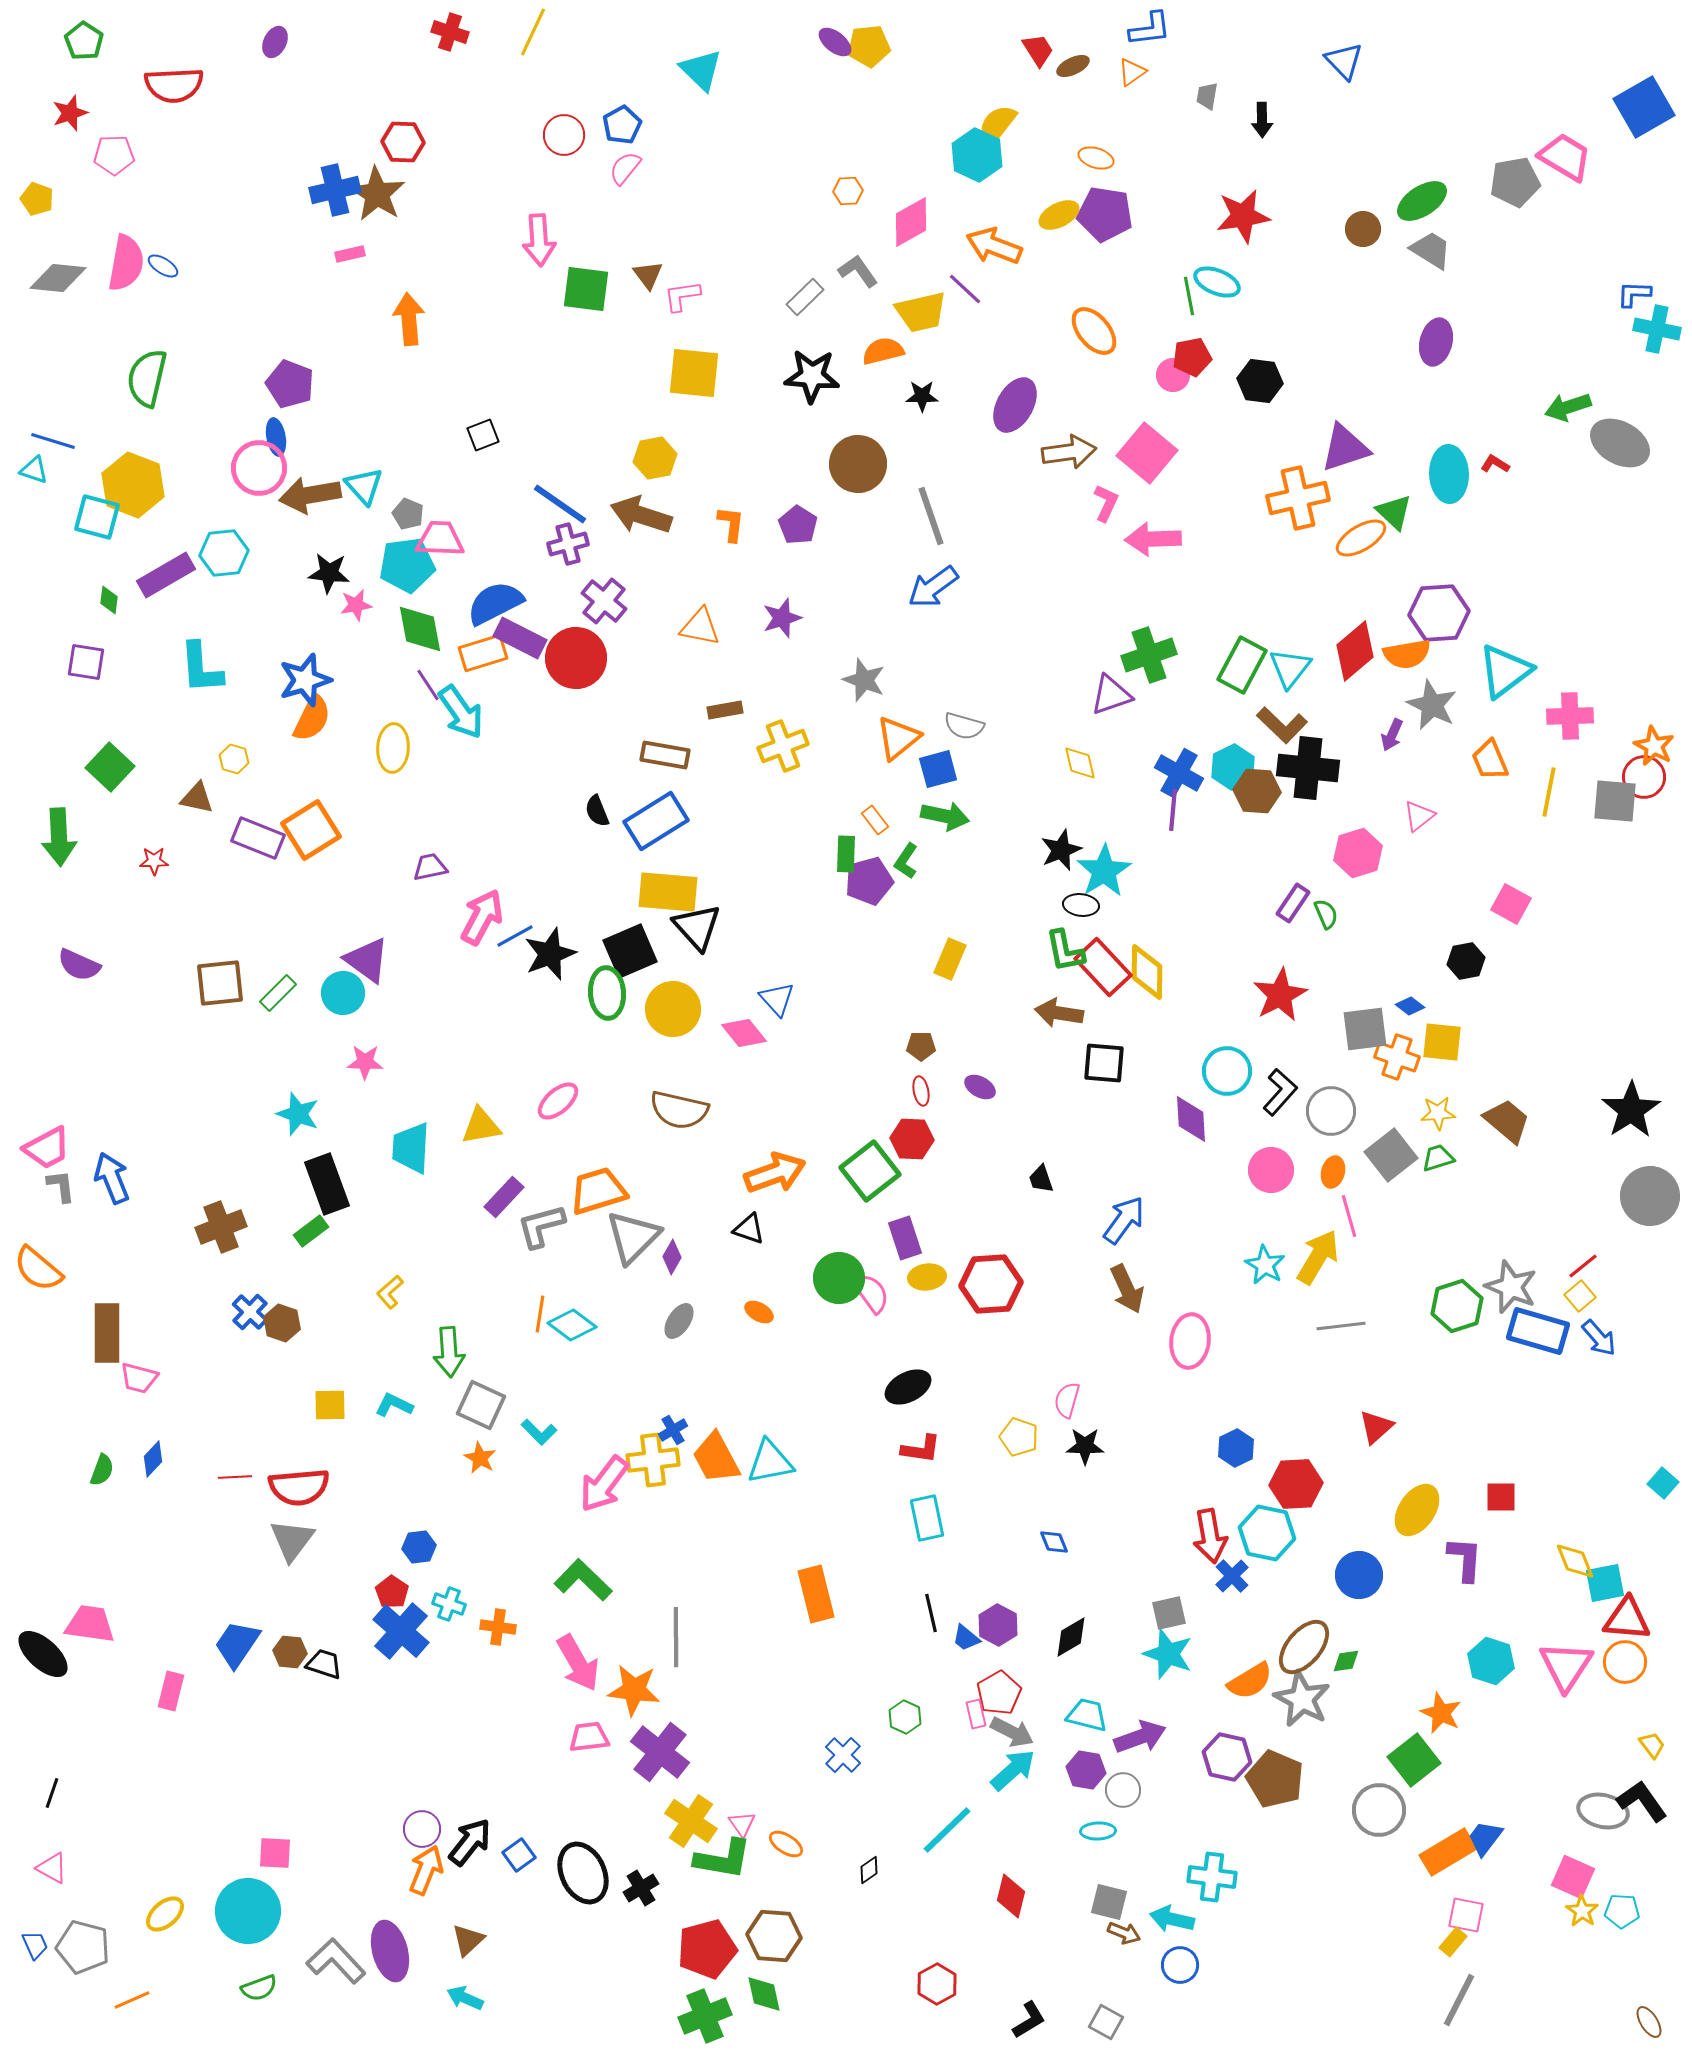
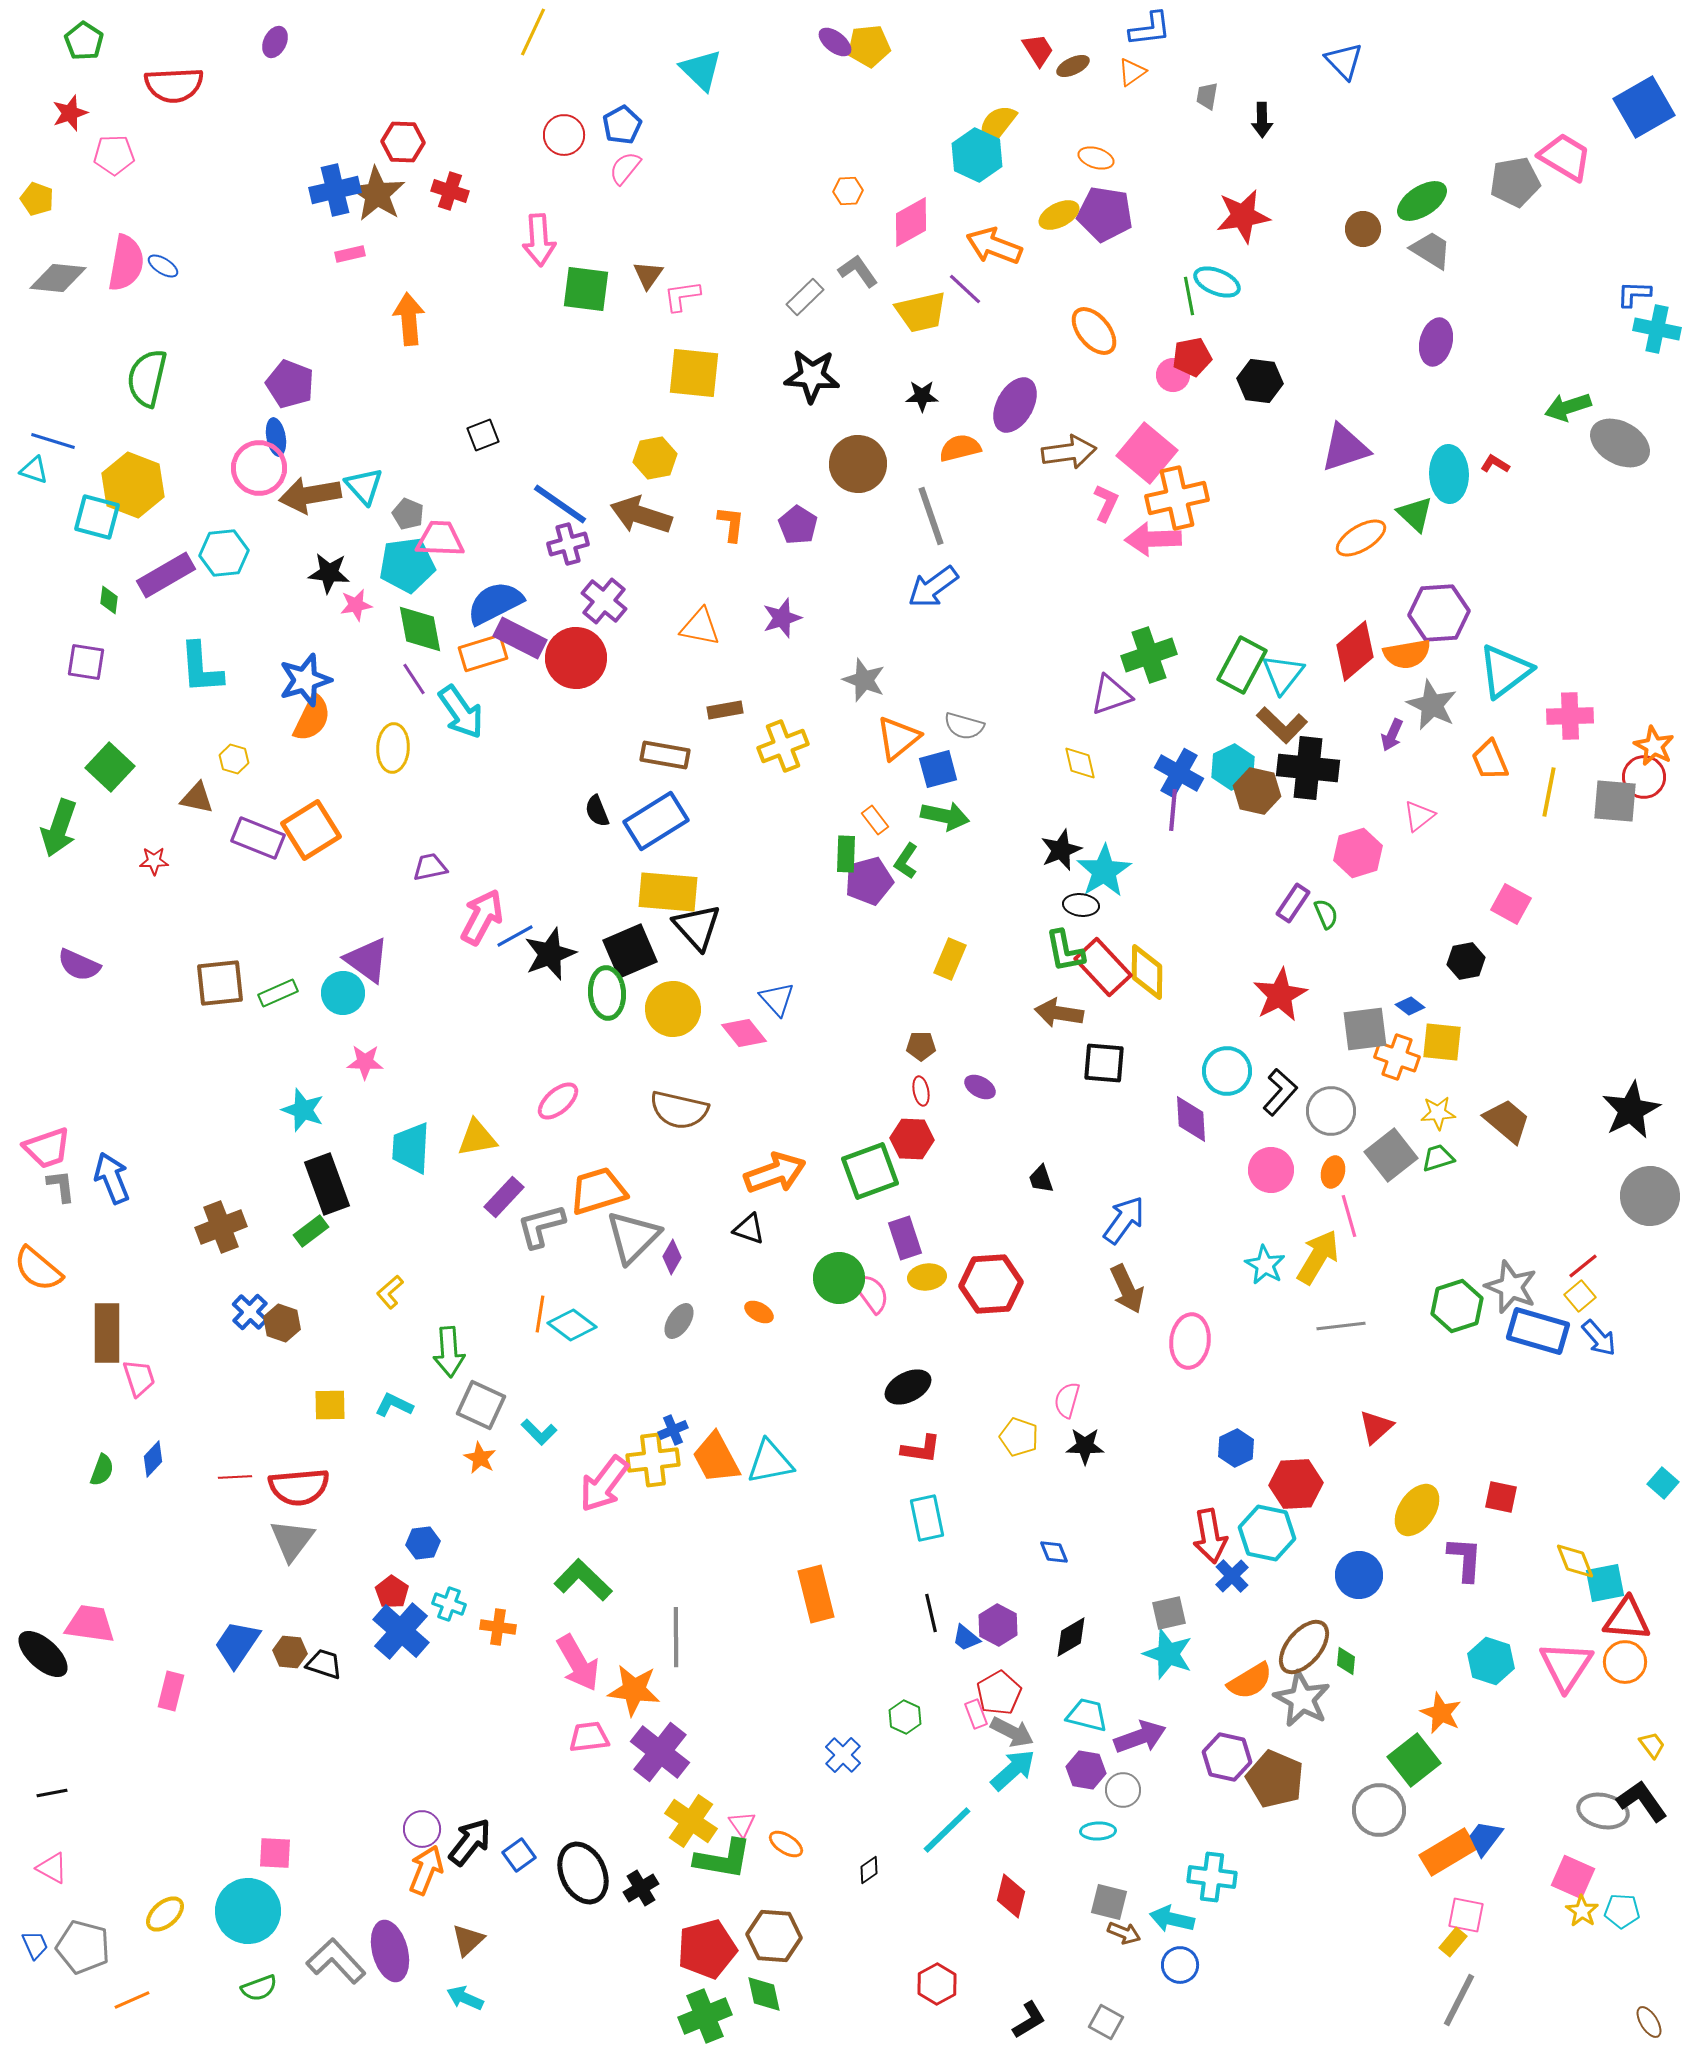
red cross at (450, 32): moved 159 px down
brown triangle at (648, 275): rotated 12 degrees clockwise
orange semicircle at (883, 351): moved 77 px right, 97 px down
orange cross at (1298, 498): moved 121 px left
green triangle at (1394, 512): moved 21 px right, 2 px down
cyan triangle at (1290, 668): moved 7 px left, 6 px down
purple line at (428, 685): moved 14 px left, 6 px up
brown hexagon at (1257, 791): rotated 9 degrees clockwise
green arrow at (59, 837): moved 9 px up; rotated 22 degrees clockwise
green rectangle at (278, 993): rotated 21 degrees clockwise
black star at (1631, 1110): rotated 6 degrees clockwise
cyan star at (298, 1114): moved 5 px right, 4 px up
yellow triangle at (481, 1126): moved 4 px left, 12 px down
pink trapezoid at (47, 1148): rotated 9 degrees clockwise
green square at (870, 1171): rotated 18 degrees clockwise
pink trapezoid at (139, 1378): rotated 123 degrees counterclockwise
blue cross at (673, 1430): rotated 8 degrees clockwise
red square at (1501, 1497): rotated 12 degrees clockwise
blue diamond at (1054, 1542): moved 10 px down
blue hexagon at (419, 1547): moved 4 px right, 4 px up
green diamond at (1346, 1661): rotated 76 degrees counterclockwise
pink rectangle at (976, 1714): rotated 8 degrees counterclockwise
black line at (52, 1793): rotated 60 degrees clockwise
